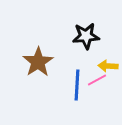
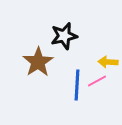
black star: moved 22 px left; rotated 8 degrees counterclockwise
yellow arrow: moved 4 px up
pink line: moved 1 px down
